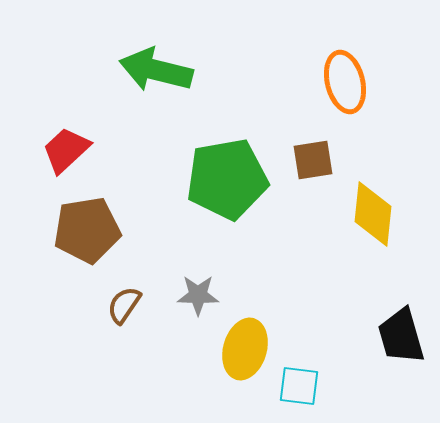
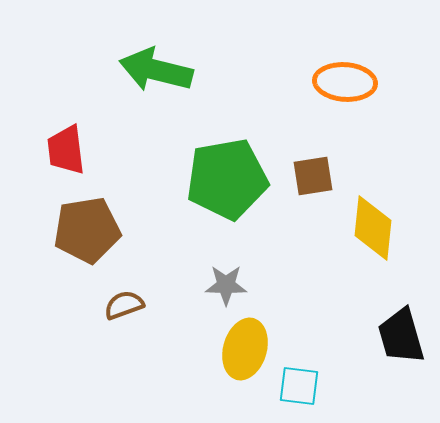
orange ellipse: rotated 72 degrees counterclockwise
red trapezoid: rotated 54 degrees counterclockwise
brown square: moved 16 px down
yellow diamond: moved 14 px down
gray star: moved 28 px right, 10 px up
brown semicircle: rotated 36 degrees clockwise
